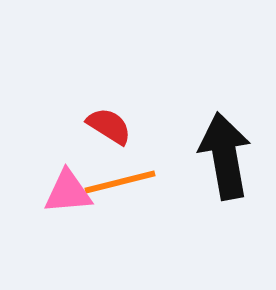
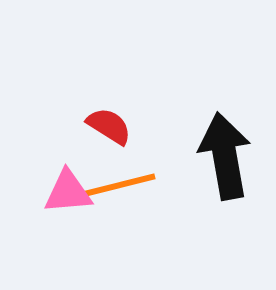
orange line: moved 3 px down
